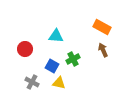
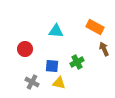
orange rectangle: moved 7 px left
cyan triangle: moved 5 px up
brown arrow: moved 1 px right, 1 px up
green cross: moved 4 px right, 3 px down
blue square: rotated 24 degrees counterclockwise
